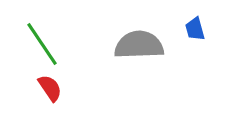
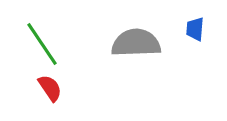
blue trapezoid: rotated 20 degrees clockwise
gray semicircle: moved 3 px left, 2 px up
